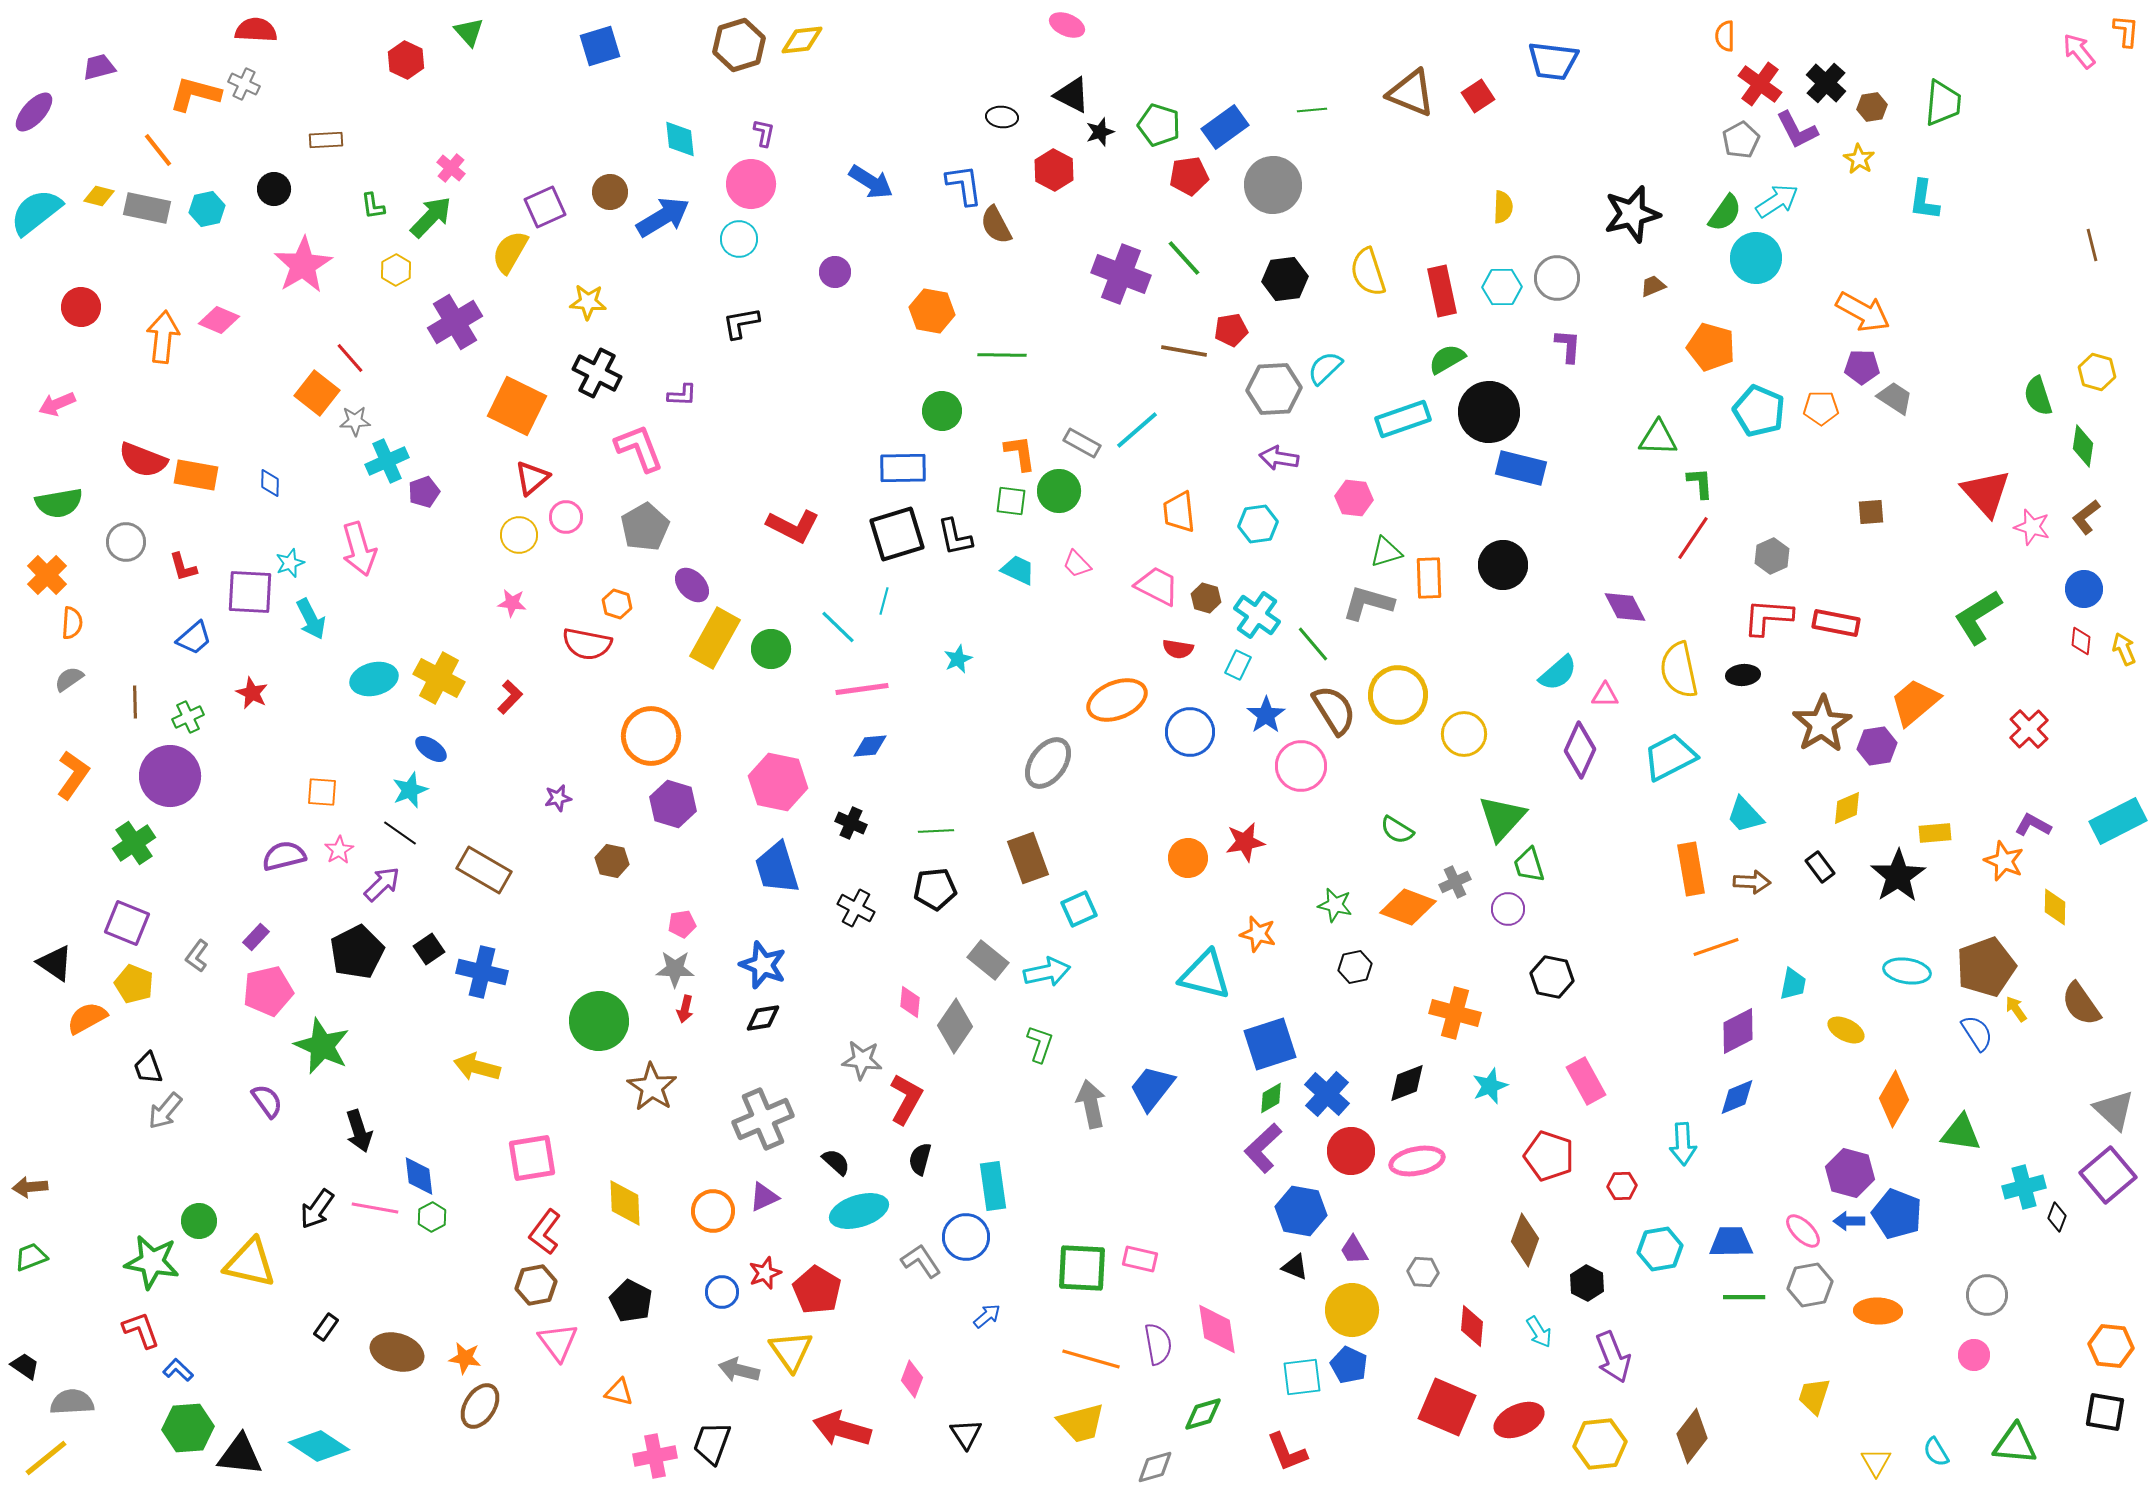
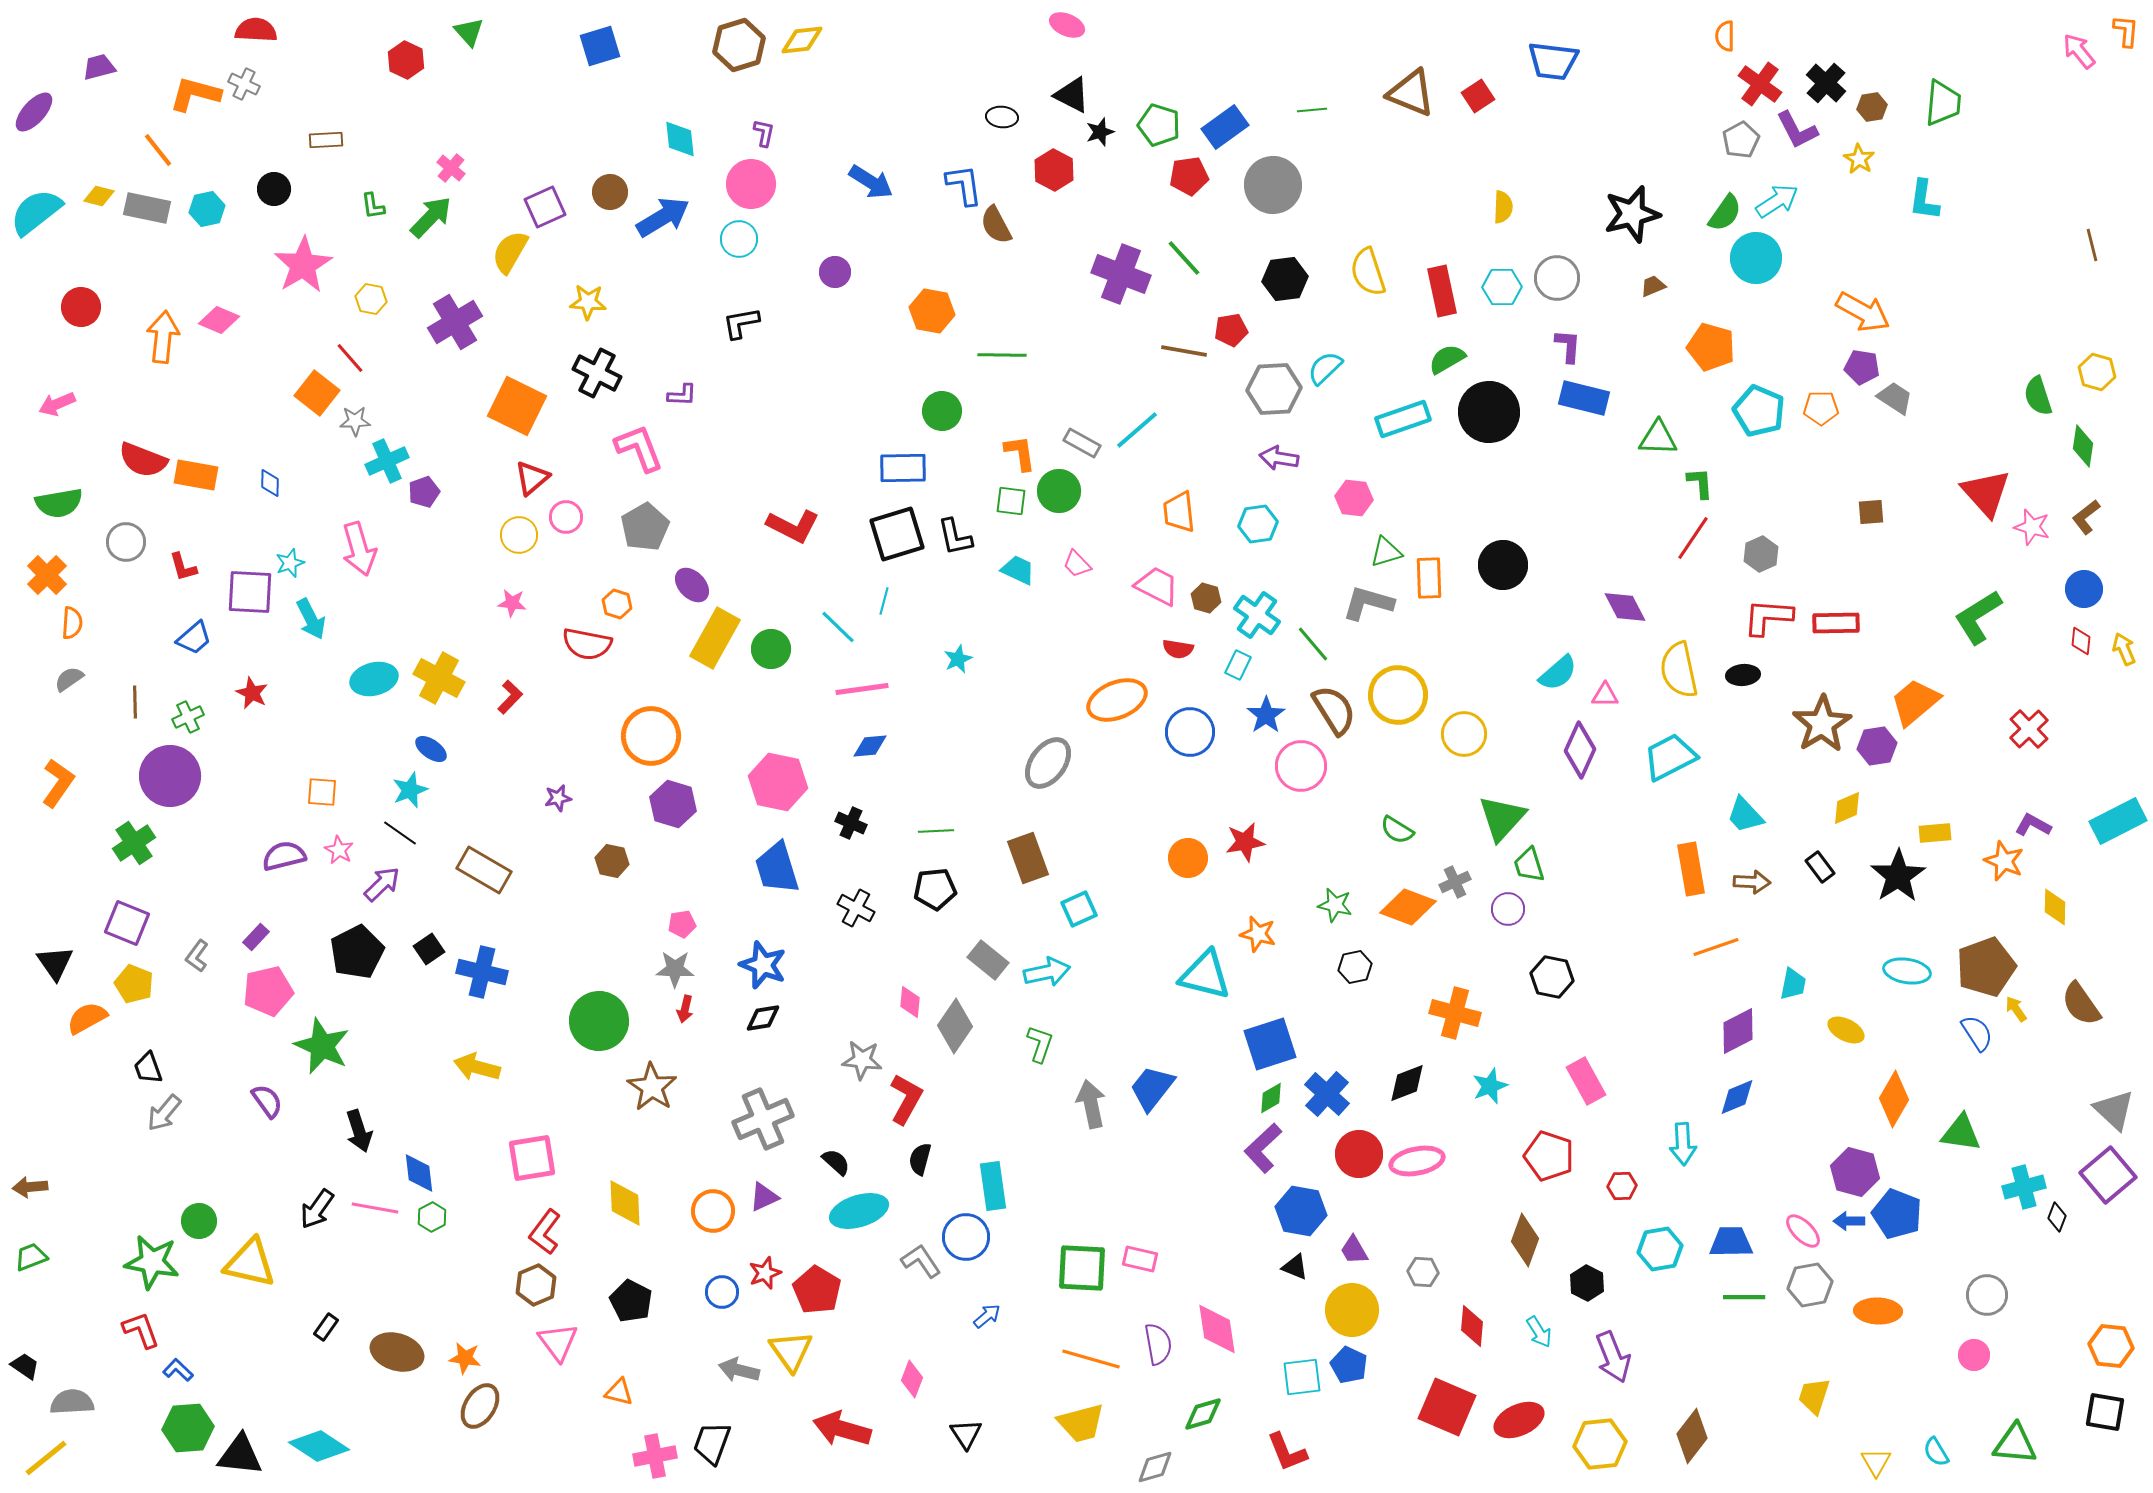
yellow hexagon at (396, 270): moved 25 px left, 29 px down; rotated 20 degrees counterclockwise
purple pentagon at (1862, 367): rotated 8 degrees clockwise
blue rectangle at (1521, 468): moved 63 px right, 70 px up
gray hexagon at (1772, 556): moved 11 px left, 2 px up
red rectangle at (1836, 623): rotated 12 degrees counterclockwise
orange L-shape at (73, 775): moved 15 px left, 8 px down
pink star at (339, 850): rotated 12 degrees counterclockwise
black triangle at (55, 963): rotated 21 degrees clockwise
gray arrow at (165, 1111): moved 1 px left, 2 px down
red circle at (1351, 1151): moved 8 px right, 3 px down
purple hexagon at (1850, 1173): moved 5 px right, 1 px up
blue diamond at (419, 1176): moved 3 px up
brown hexagon at (536, 1285): rotated 12 degrees counterclockwise
